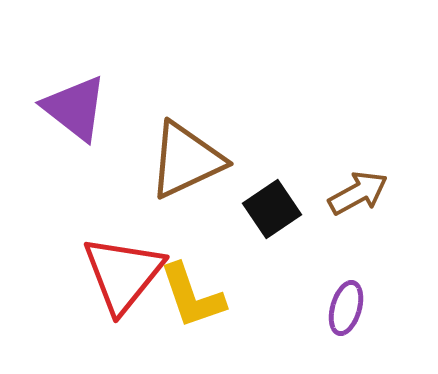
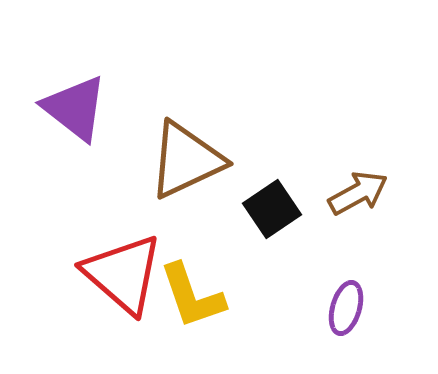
red triangle: rotated 28 degrees counterclockwise
